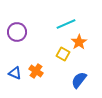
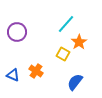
cyan line: rotated 24 degrees counterclockwise
blue triangle: moved 2 px left, 2 px down
blue semicircle: moved 4 px left, 2 px down
